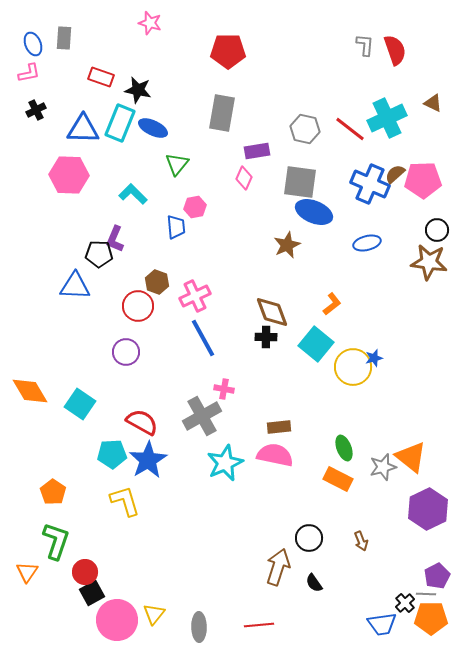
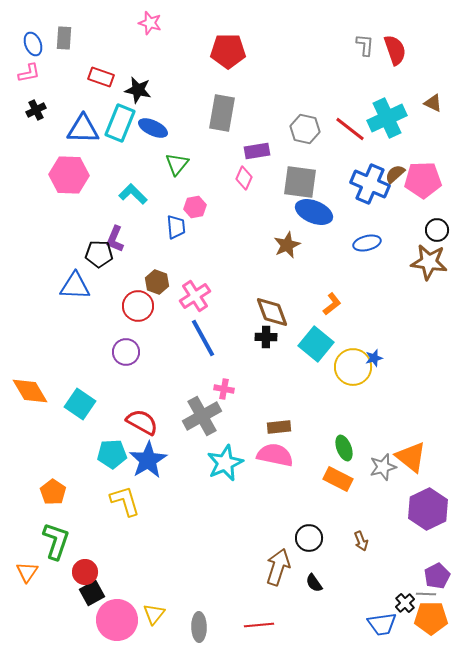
pink cross at (195, 296): rotated 8 degrees counterclockwise
